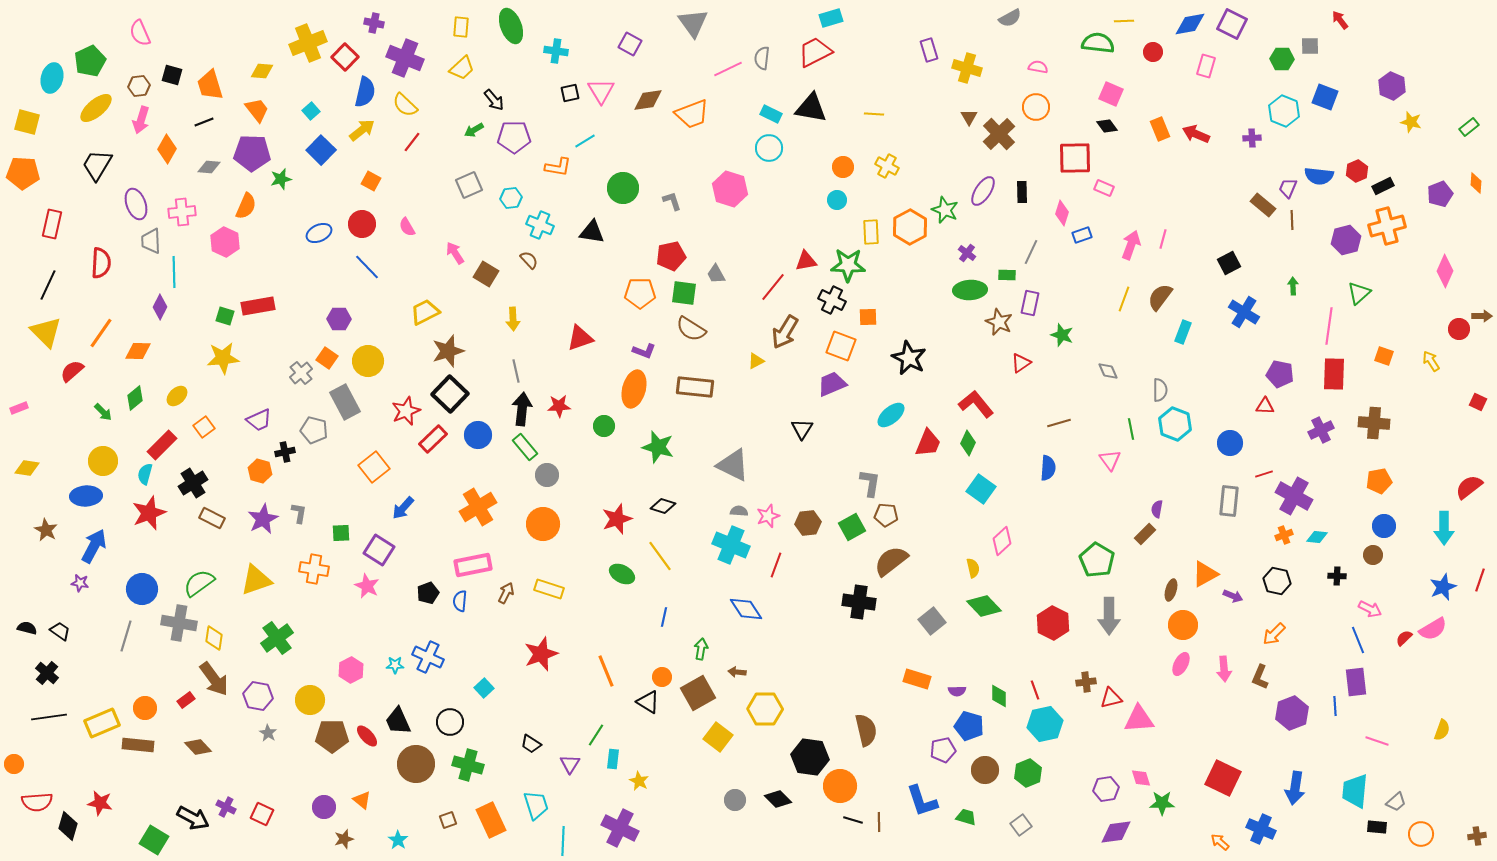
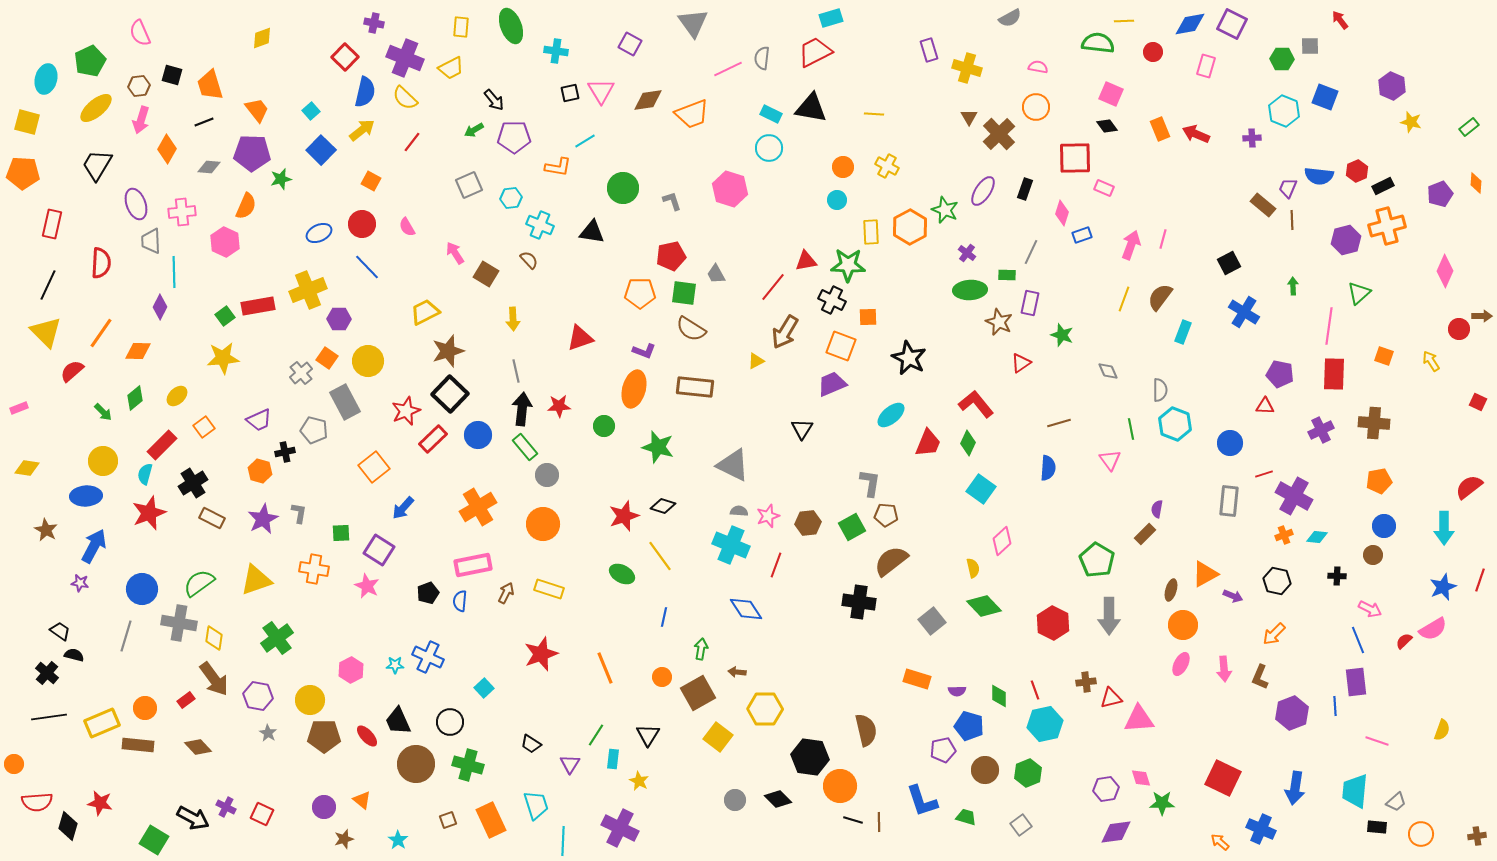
yellow cross at (308, 43): moved 247 px down
yellow trapezoid at (462, 68): moved 11 px left; rotated 16 degrees clockwise
yellow diamond at (262, 71): moved 33 px up; rotated 25 degrees counterclockwise
cyan ellipse at (52, 78): moved 6 px left, 1 px down
yellow semicircle at (405, 105): moved 7 px up
black rectangle at (1022, 192): moved 3 px right, 3 px up; rotated 20 degrees clockwise
green square at (225, 316): rotated 36 degrees clockwise
red star at (617, 519): moved 7 px right, 3 px up
black semicircle at (27, 628): moved 47 px right, 27 px down
red semicircle at (1404, 638): moved 3 px down
orange line at (606, 671): moved 1 px left, 3 px up
black triangle at (648, 702): moved 33 px down; rotated 30 degrees clockwise
brown pentagon at (332, 736): moved 8 px left
